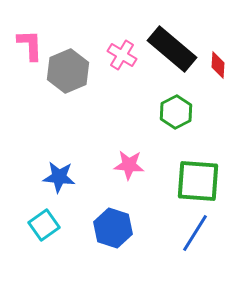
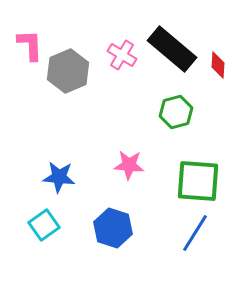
green hexagon: rotated 12 degrees clockwise
